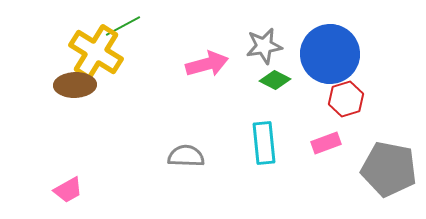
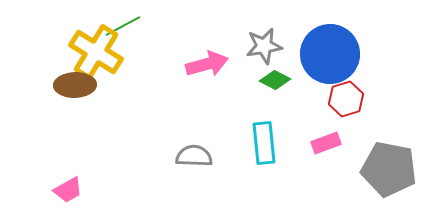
gray semicircle: moved 8 px right
